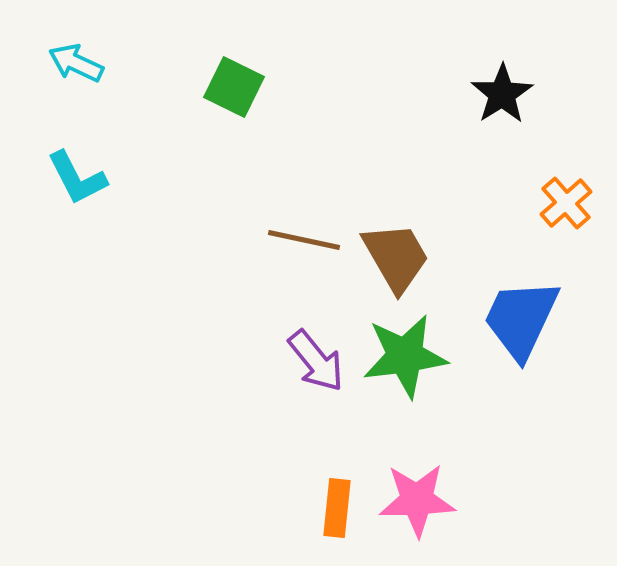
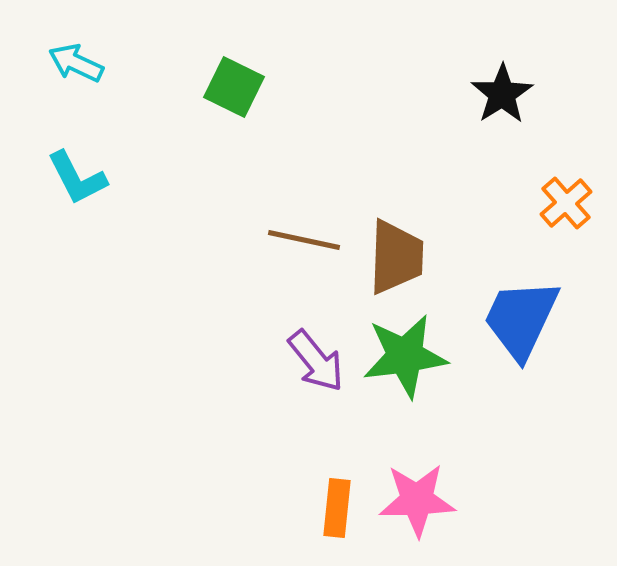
brown trapezoid: rotated 32 degrees clockwise
